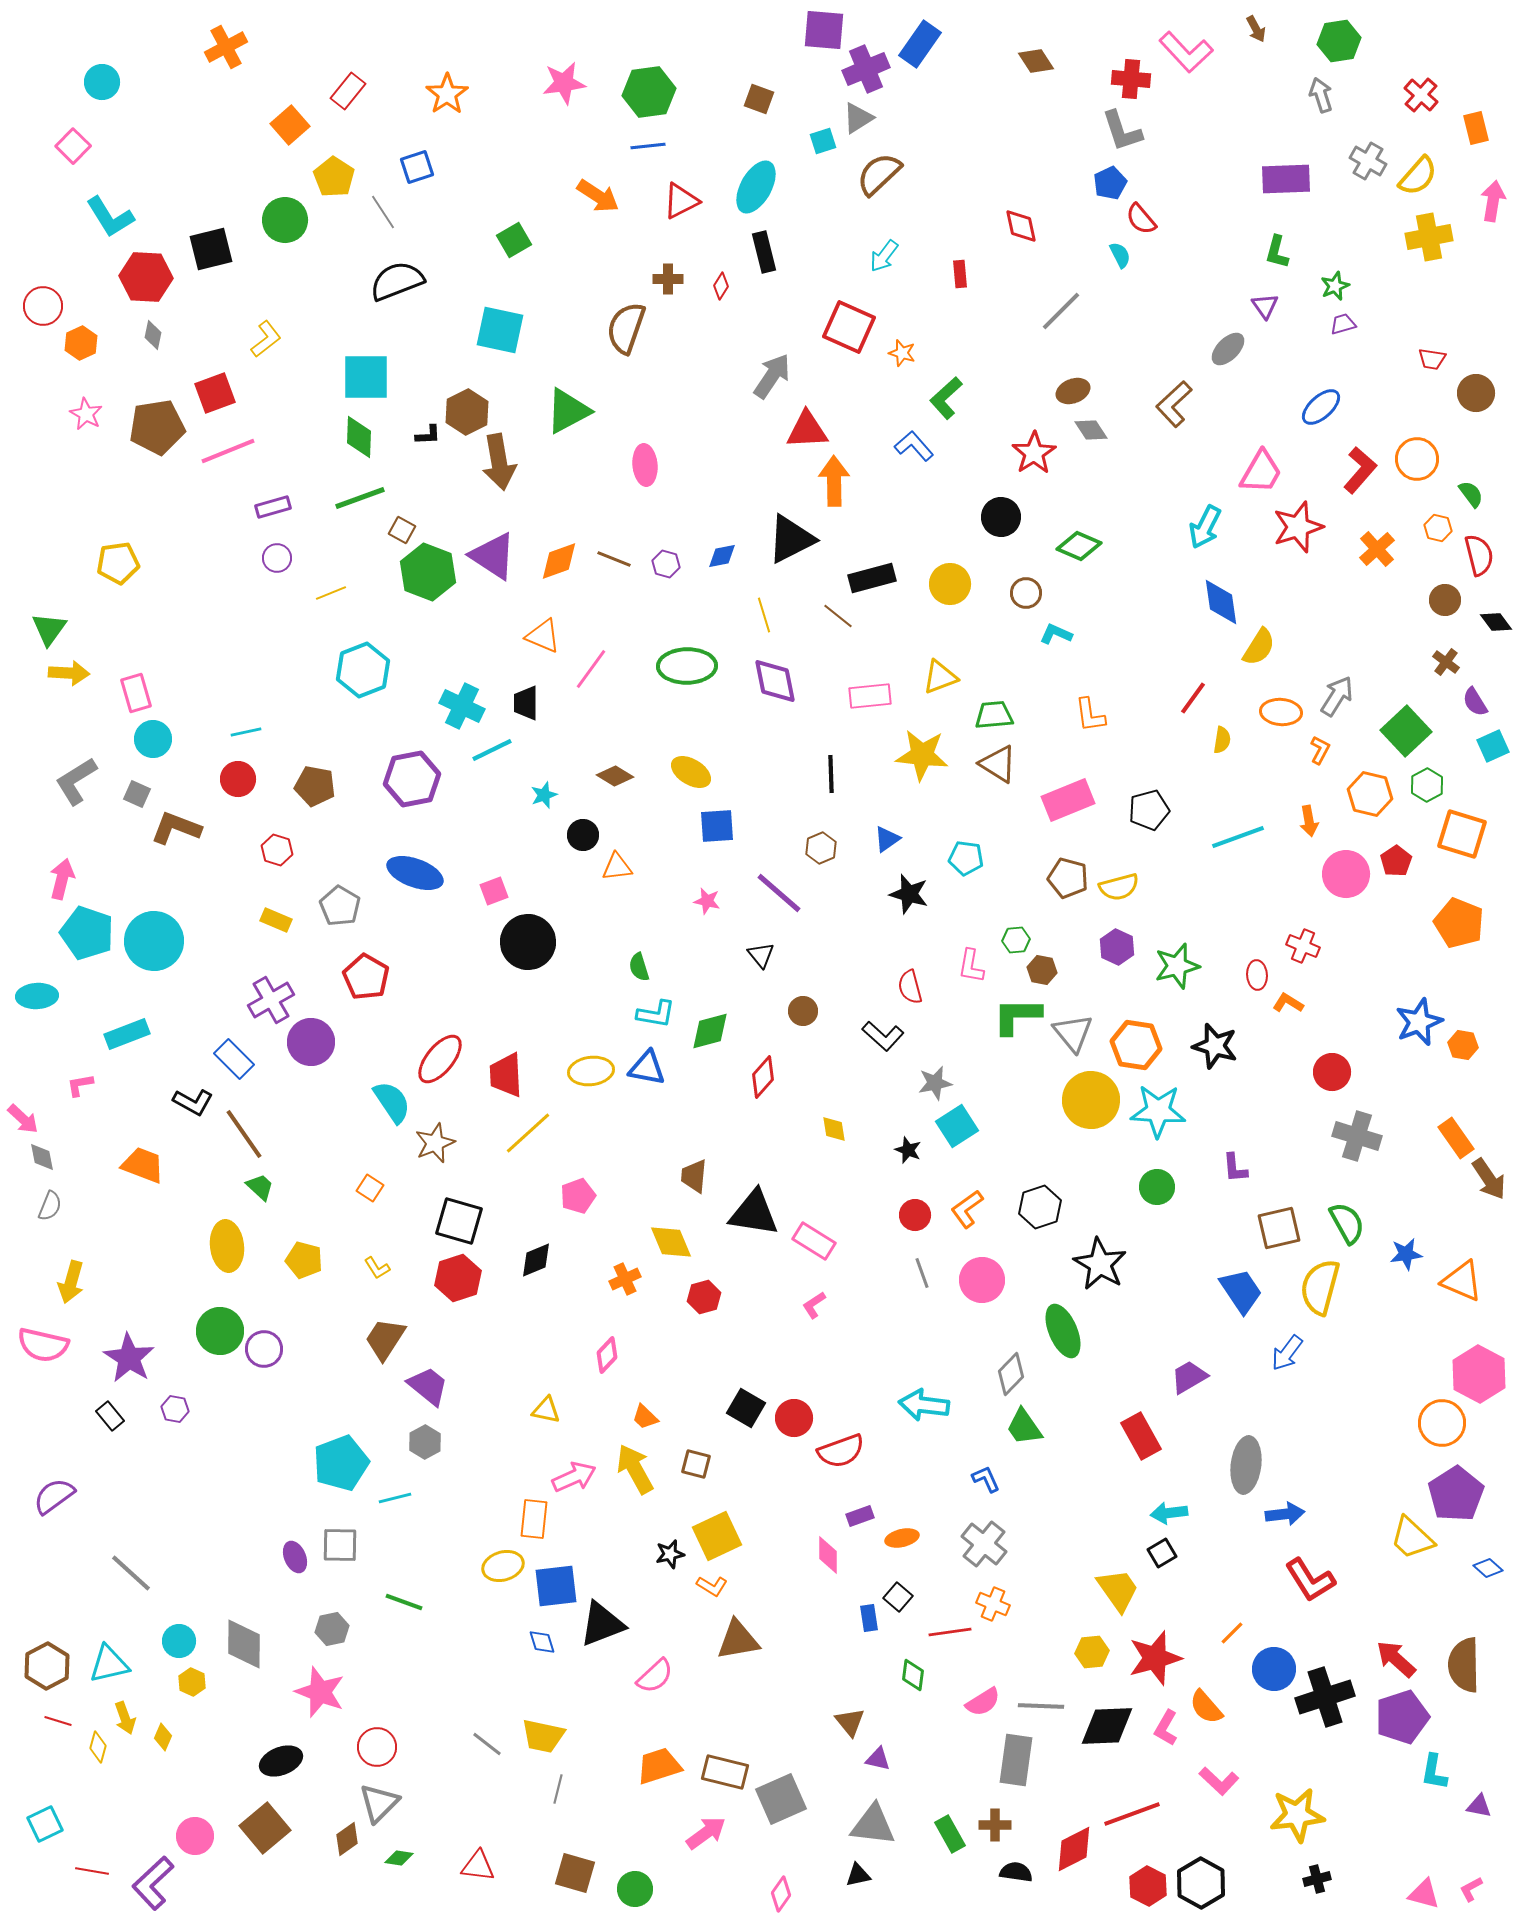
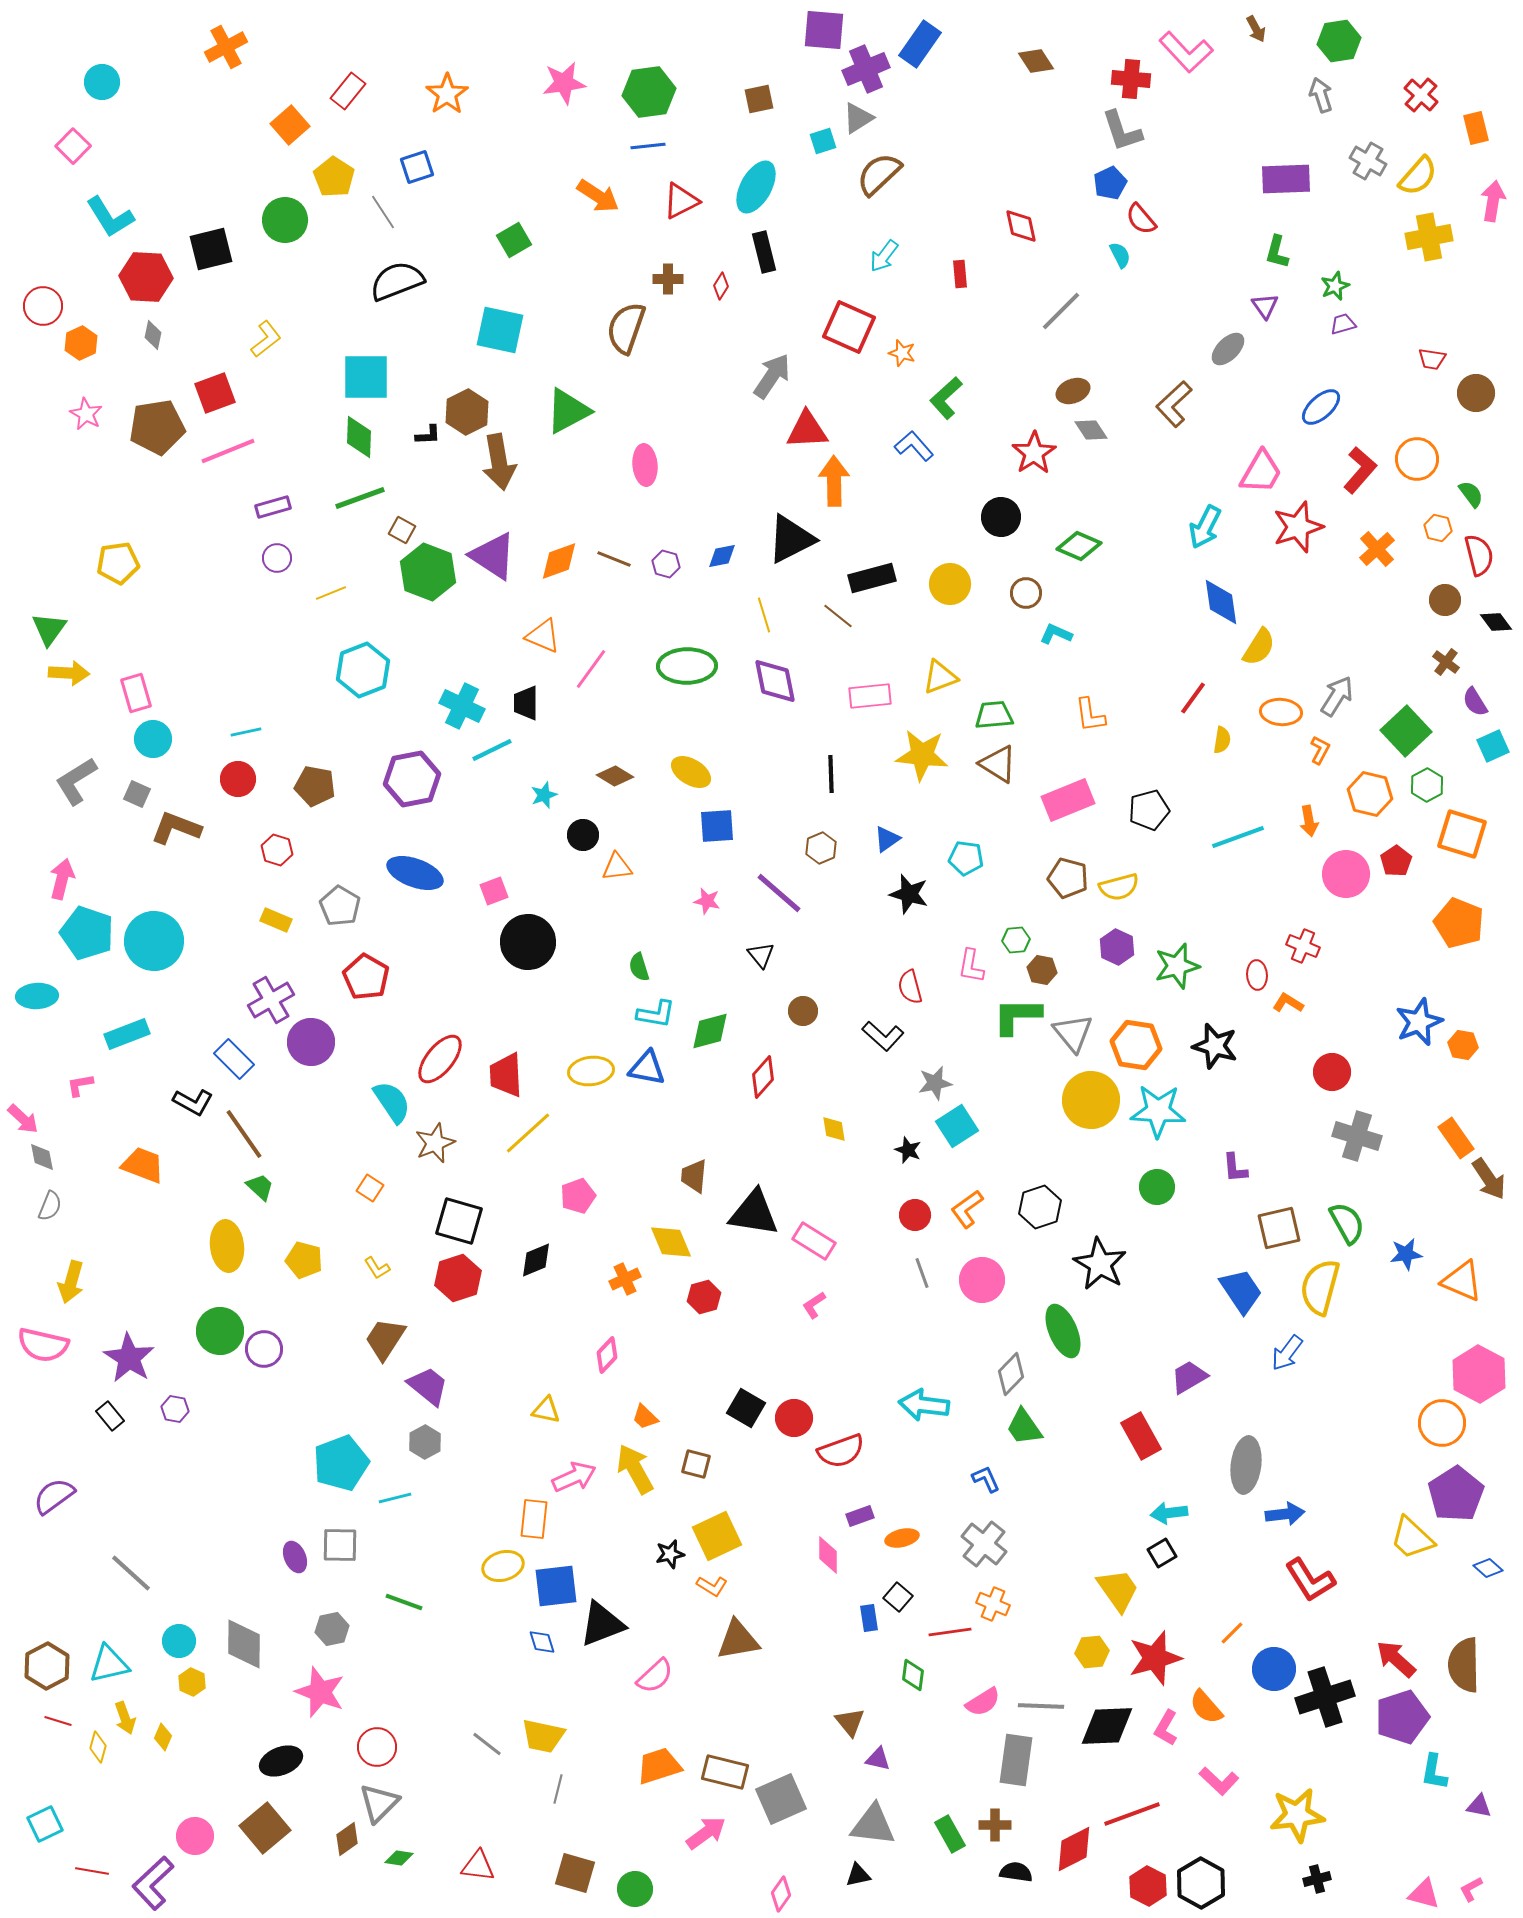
brown square at (759, 99): rotated 32 degrees counterclockwise
